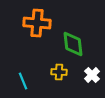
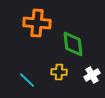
white cross: rotated 14 degrees clockwise
cyan line: moved 4 px right, 1 px up; rotated 24 degrees counterclockwise
